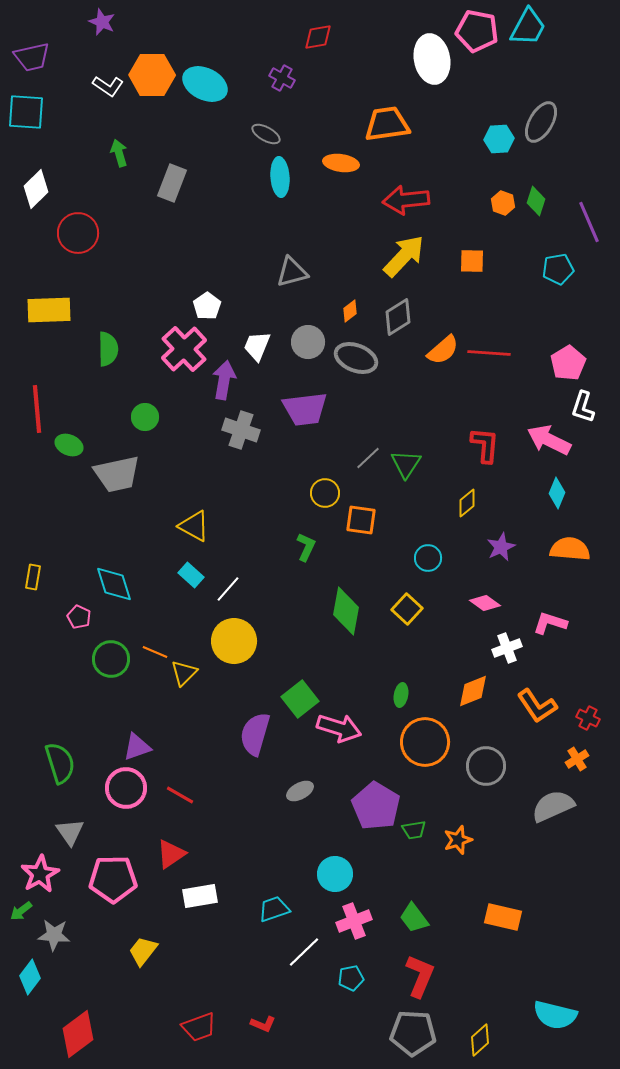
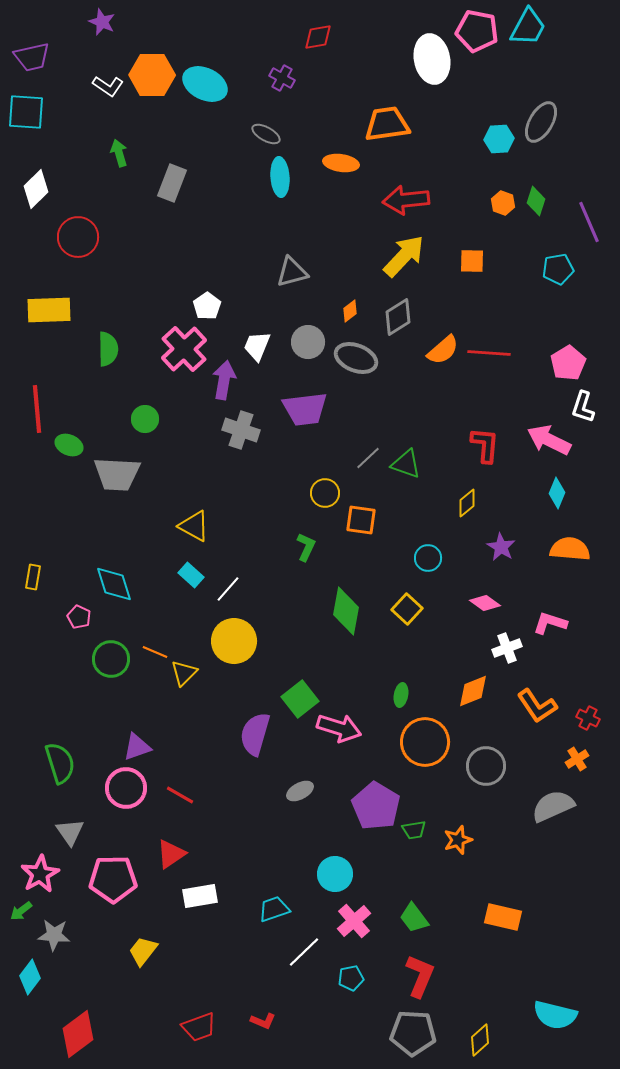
red circle at (78, 233): moved 4 px down
green circle at (145, 417): moved 2 px down
green triangle at (406, 464): rotated 44 degrees counterclockwise
gray trapezoid at (117, 474): rotated 15 degrees clockwise
purple star at (501, 547): rotated 16 degrees counterclockwise
pink cross at (354, 921): rotated 20 degrees counterclockwise
red L-shape at (263, 1024): moved 3 px up
